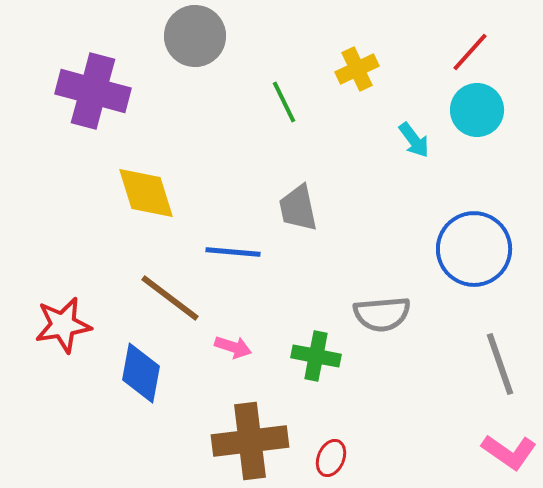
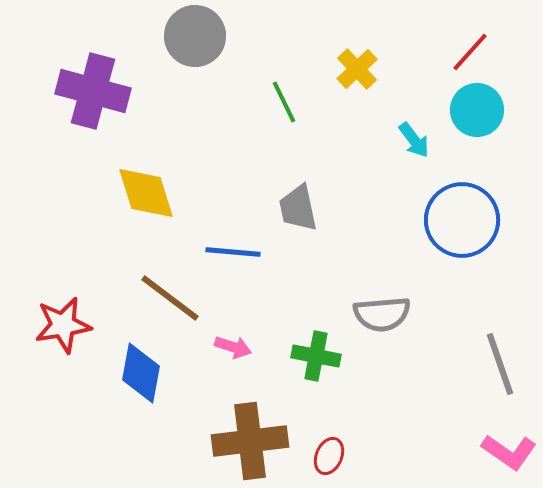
yellow cross: rotated 18 degrees counterclockwise
blue circle: moved 12 px left, 29 px up
red ellipse: moved 2 px left, 2 px up
